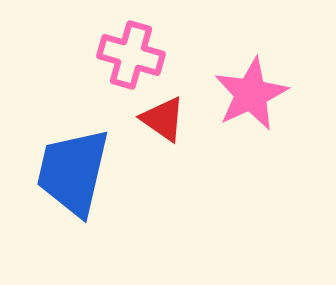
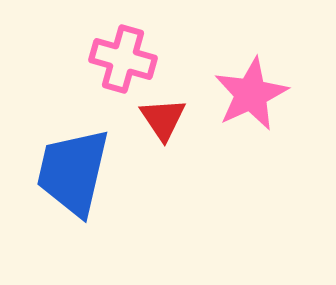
pink cross: moved 8 px left, 4 px down
red triangle: rotated 21 degrees clockwise
